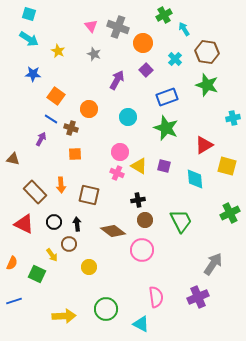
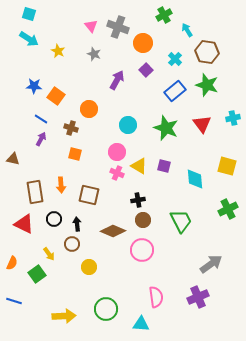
cyan arrow at (184, 29): moved 3 px right, 1 px down
blue star at (33, 74): moved 1 px right, 12 px down
blue rectangle at (167, 97): moved 8 px right, 6 px up; rotated 20 degrees counterclockwise
cyan circle at (128, 117): moved 8 px down
blue line at (51, 119): moved 10 px left
red triangle at (204, 145): moved 2 px left, 21 px up; rotated 36 degrees counterclockwise
pink circle at (120, 152): moved 3 px left
orange square at (75, 154): rotated 16 degrees clockwise
brown rectangle at (35, 192): rotated 35 degrees clockwise
green cross at (230, 213): moved 2 px left, 4 px up
brown circle at (145, 220): moved 2 px left
black circle at (54, 222): moved 3 px up
brown diamond at (113, 231): rotated 15 degrees counterclockwise
brown circle at (69, 244): moved 3 px right
yellow arrow at (52, 255): moved 3 px left, 1 px up
gray arrow at (213, 264): moved 2 px left; rotated 20 degrees clockwise
green square at (37, 274): rotated 30 degrees clockwise
blue line at (14, 301): rotated 35 degrees clockwise
cyan triangle at (141, 324): rotated 24 degrees counterclockwise
